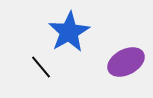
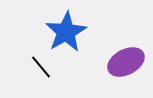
blue star: moved 3 px left
